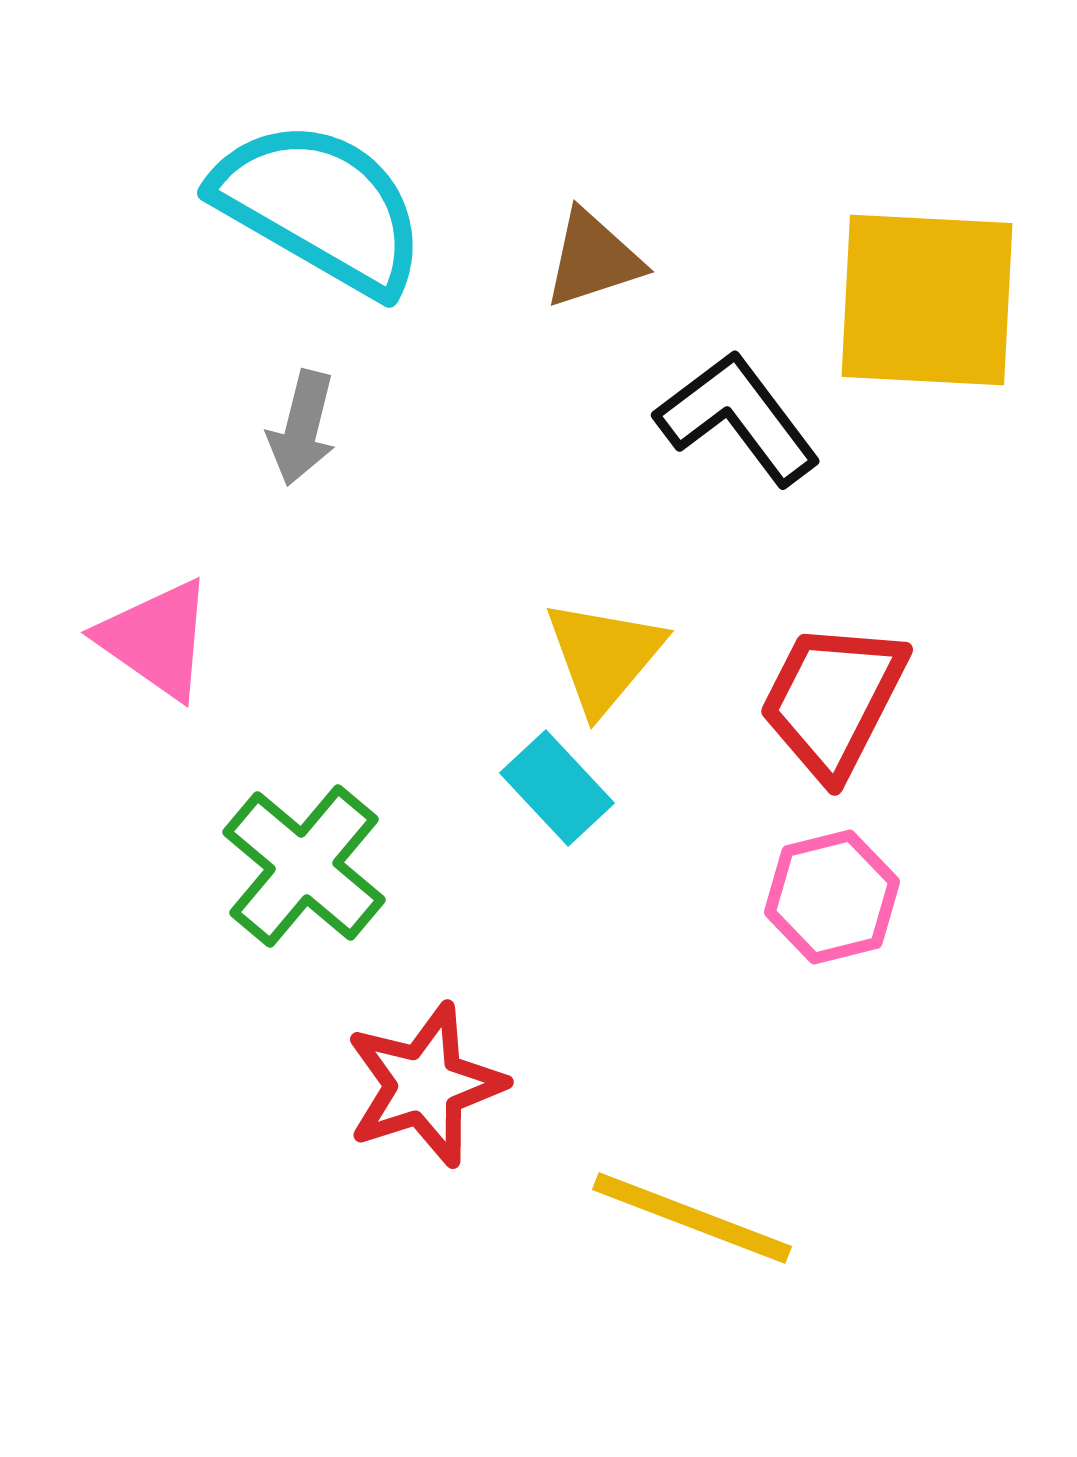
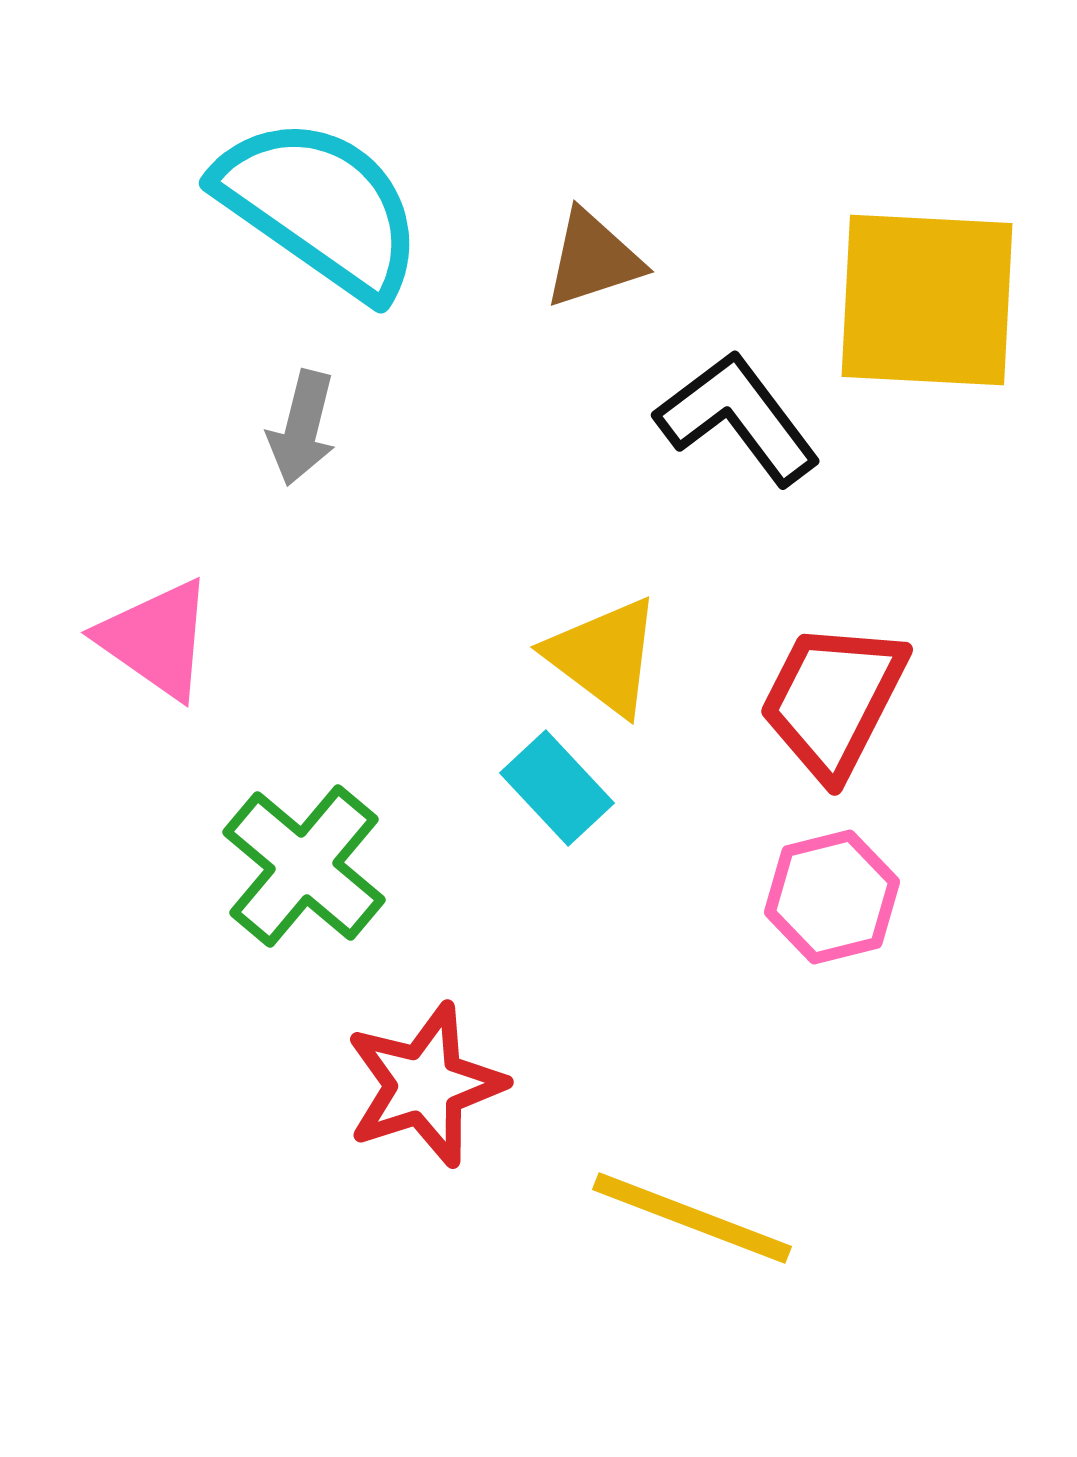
cyan semicircle: rotated 5 degrees clockwise
yellow triangle: rotated 33 degrees counterclockwise
